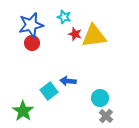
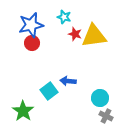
gray cross: rotated 16 degrees counterclockwise
